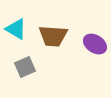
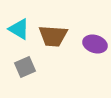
cyan triangle: moved 3 px right
purple ellipse: rotated 15 degrees counterclockwise
